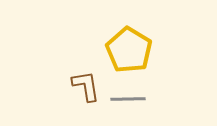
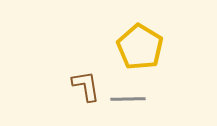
yellow pentagon: moved 11 px right, 3 px up
